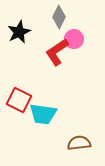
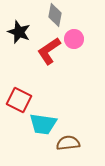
gray diamond: moved 4 px left, 2 px up; rotated 15 degrees counterclockwise
black star: rotated 25 degrees counterclockwise
red L-shape: moved 8 px left, 1 px up
cyan trapezoid: moved 10 px down
brown semicircle: moved 11 px left
